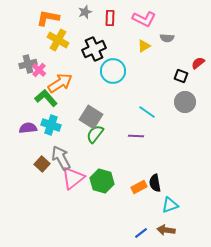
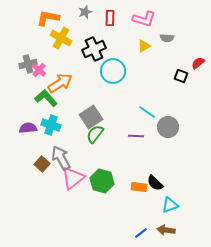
pink L-shape: rotated 10 degrees counterclockwise
yellow cross: moved 3 px right, 2 px up
gray circle: moved 17 px left, 25 px down
gray square: rotated 25 degrees clockwise
black semicircle: rotated 36 degrees counterclockwise
orange rectangle: rotated 35 degrees clockwise
